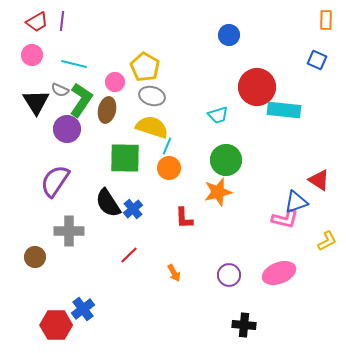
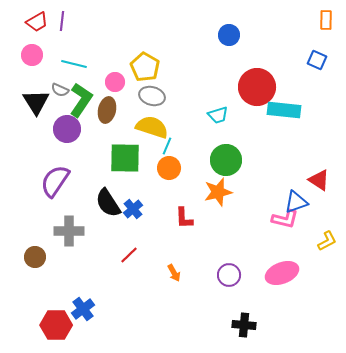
pink ellipse at (279, 273): moved 3 px right
